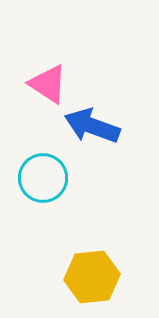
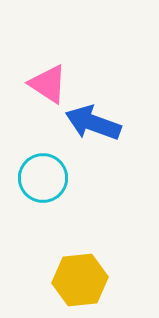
blue arrow: moved 1 px right, 3 px up
yellow hexagon: moved 12 px left, 3 px down
